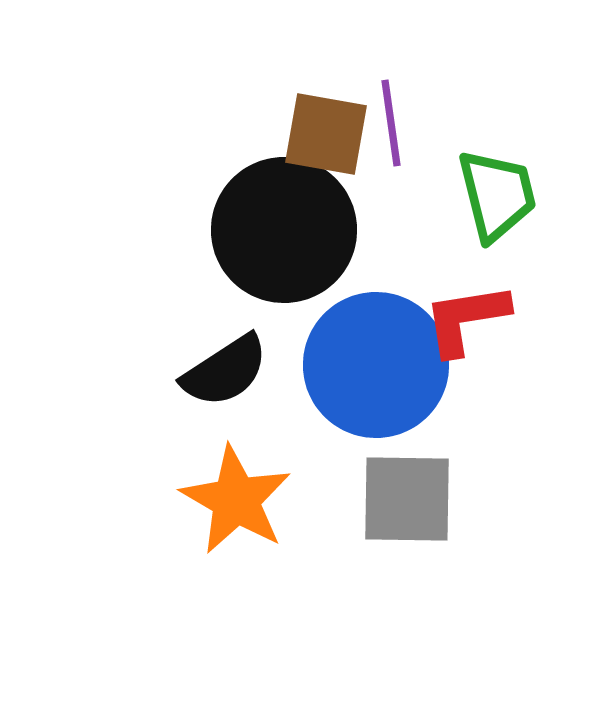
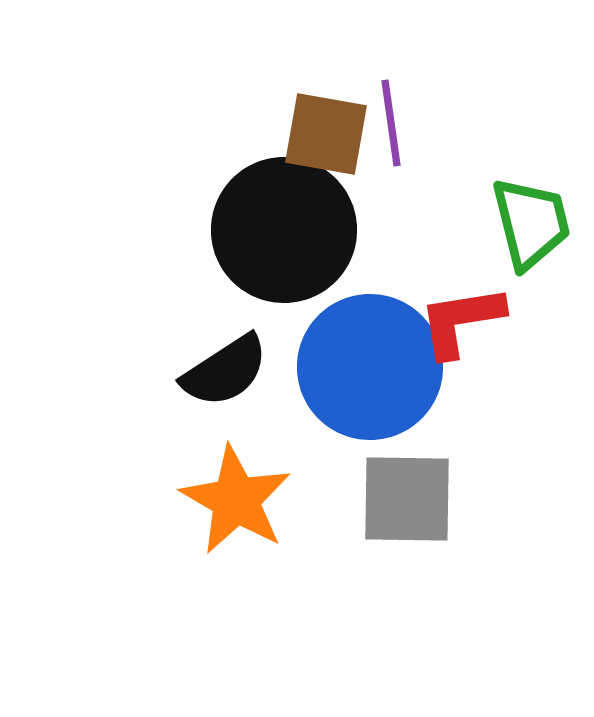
green trapezoid: moved 34 px right, 28 px down
red L-shape: moved 5 px left, 2 px down
blue circle: moved 6 px left, 2 px down
